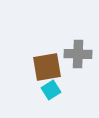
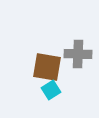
brown square: rotated 20 degrees clockwise
